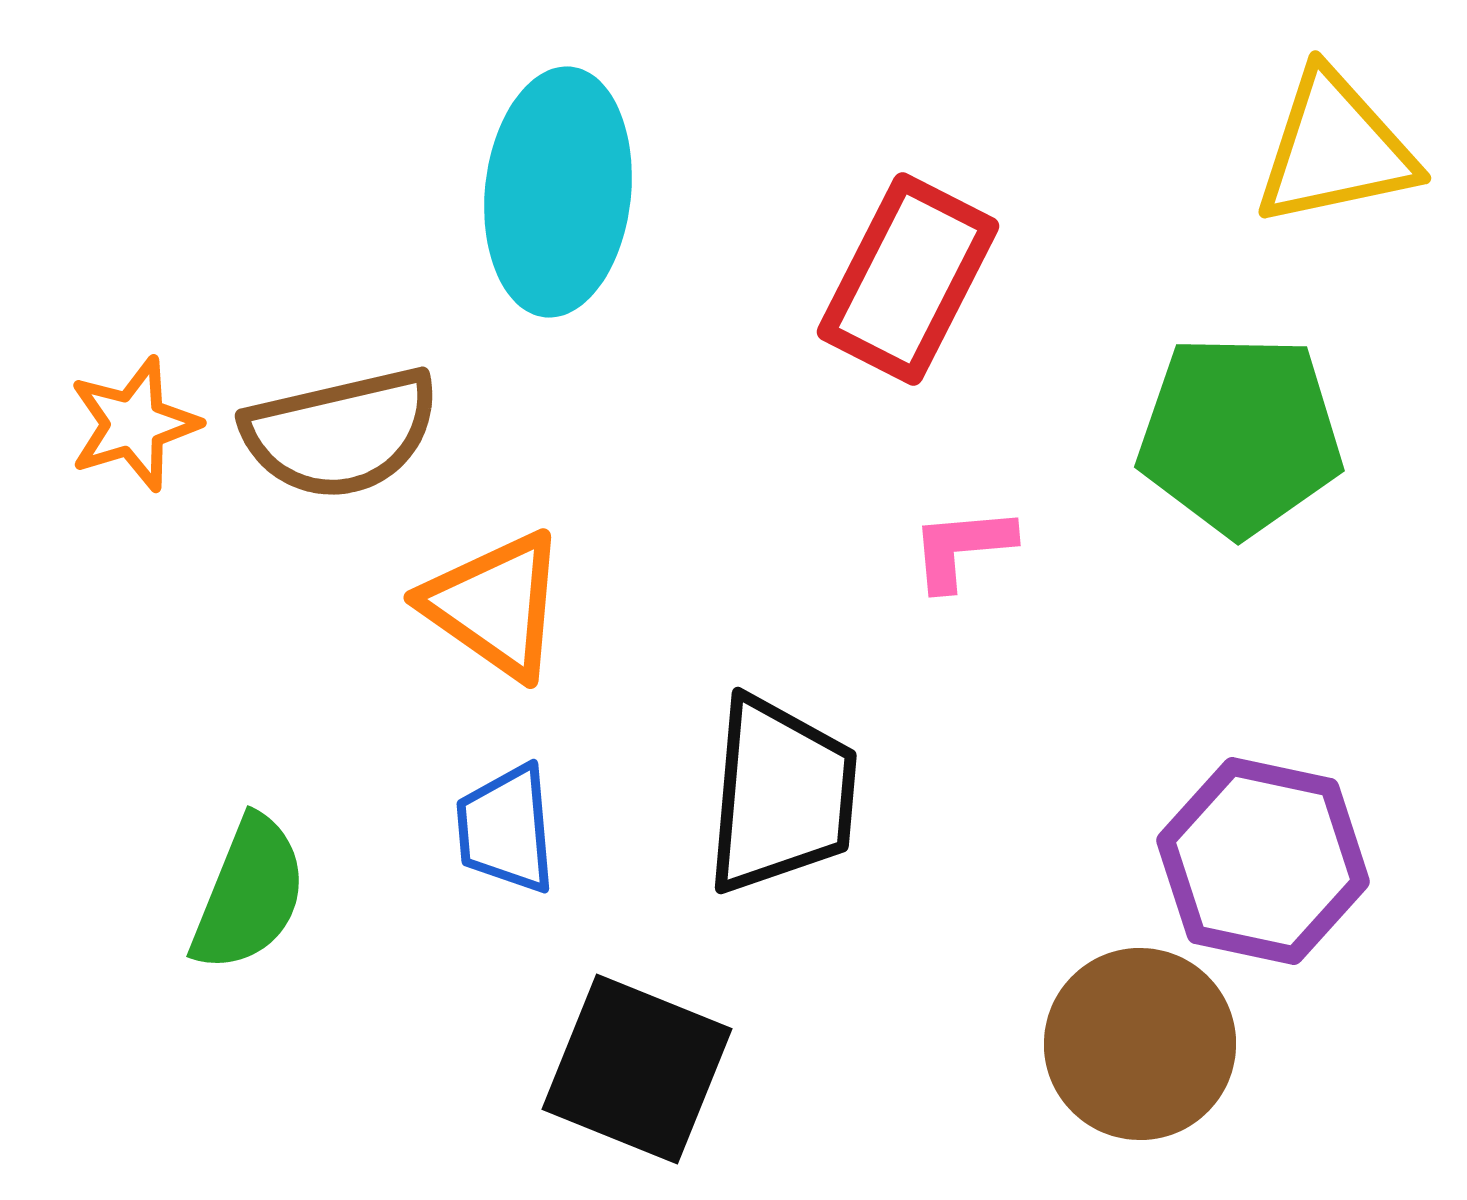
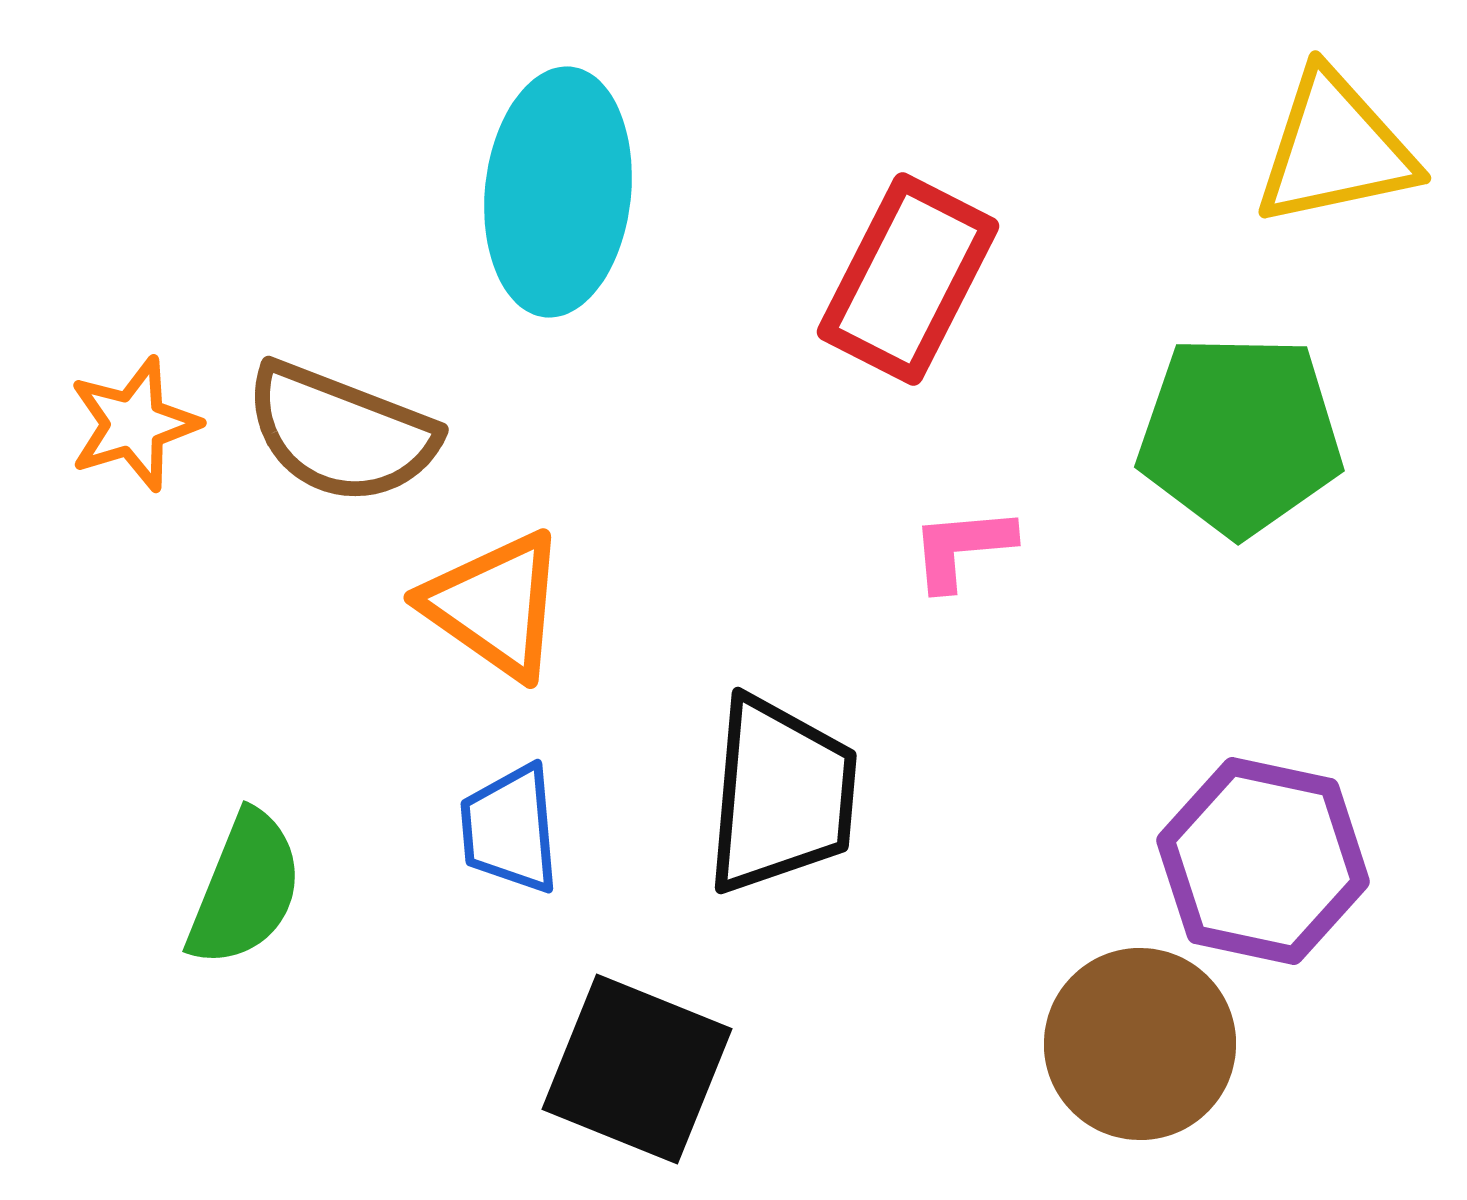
brown semicircle: rotated 34 degrees clockwise
blue trapezoid: moved 4 px right
green semicircle: moved 4 px left, 5 px up
